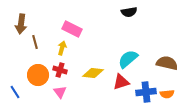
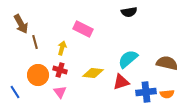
brown arrow: rotated 36 degrees counterclockwise
pink rectangle: moved 11 px right
